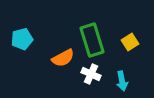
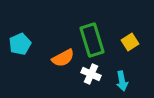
cyan pentagon: moved 2 px left, 5 px down; rotated 10 degrees counterclockwise
